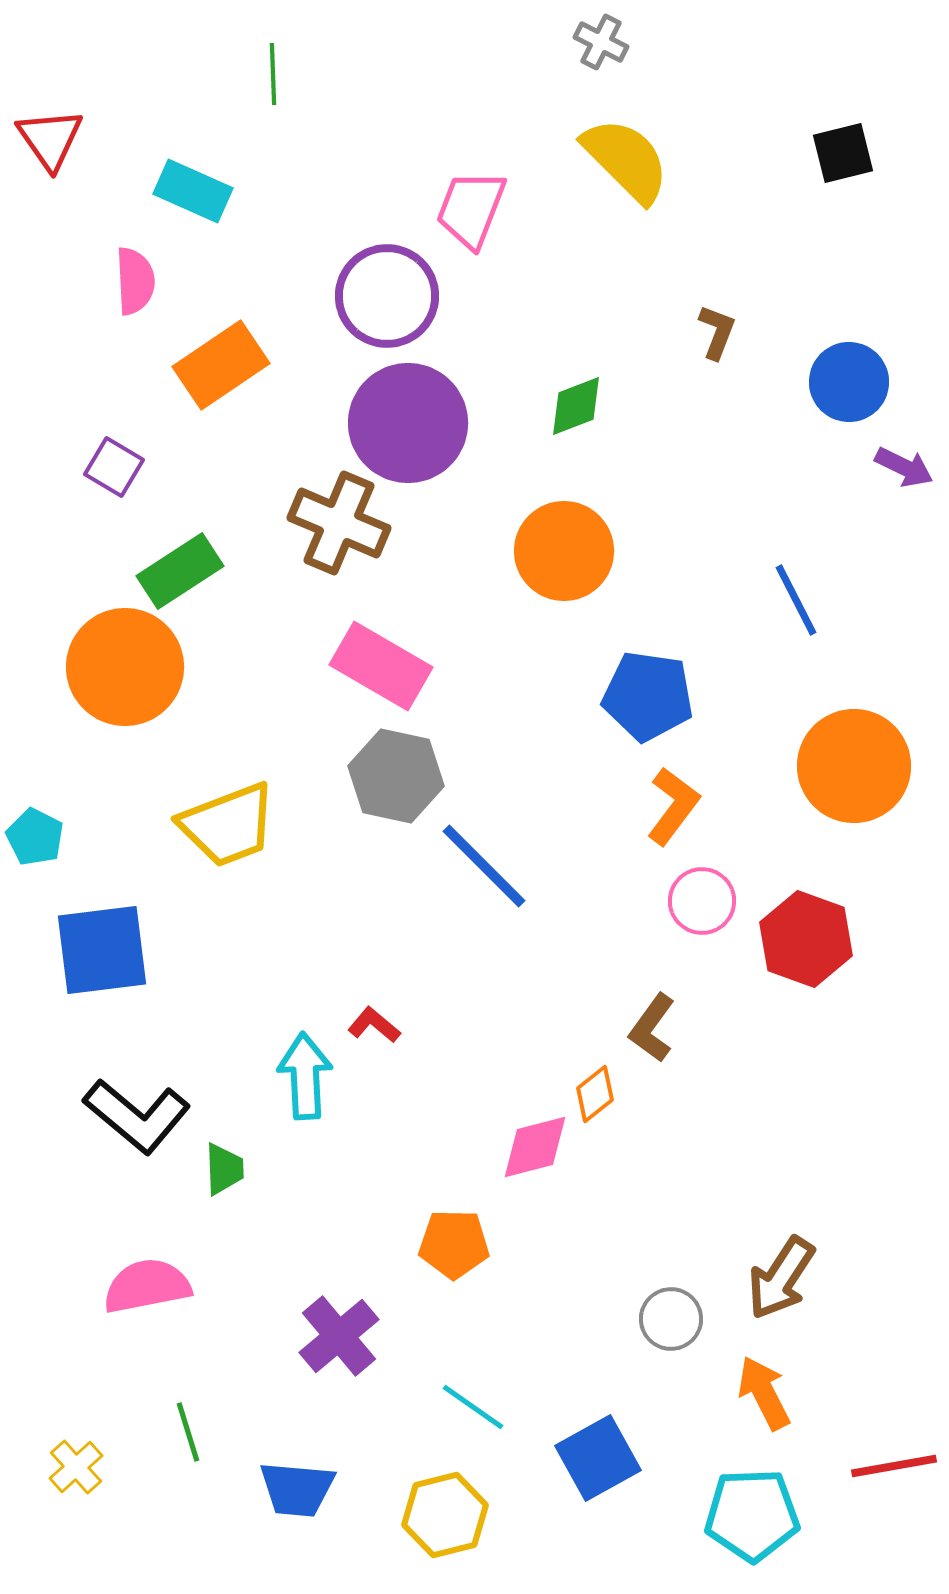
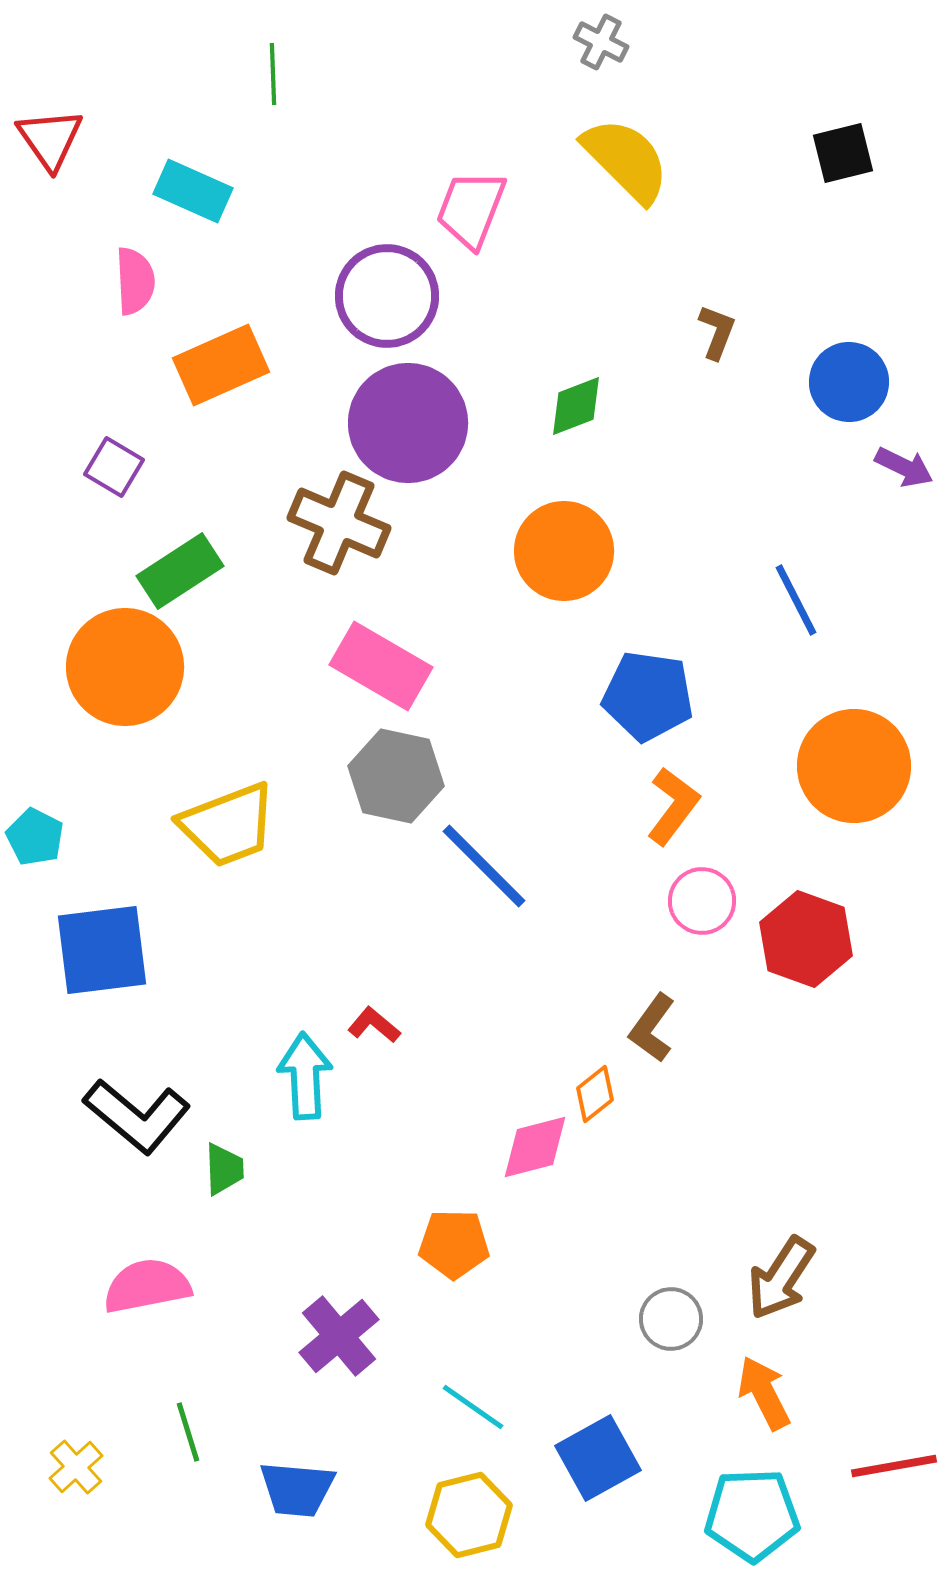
orange rectangle at (221, 365): rotated 10 degrees clockwise
yellow hexagon at (445, 1515): moved 24 px right
